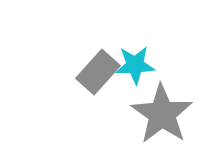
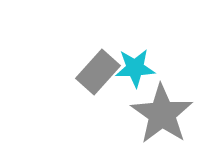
cyan star: moved 3 px down
